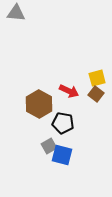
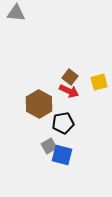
yellow square: moved 2 px right, 4 px down
brown square: moved 26 px left, 17 px up
black pentagon: rotated 20 degrees counterclockwise
